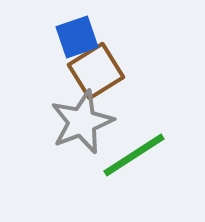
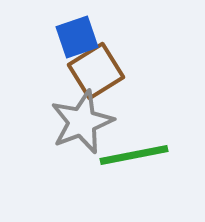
green line: rotated 22 degrees clockwise
